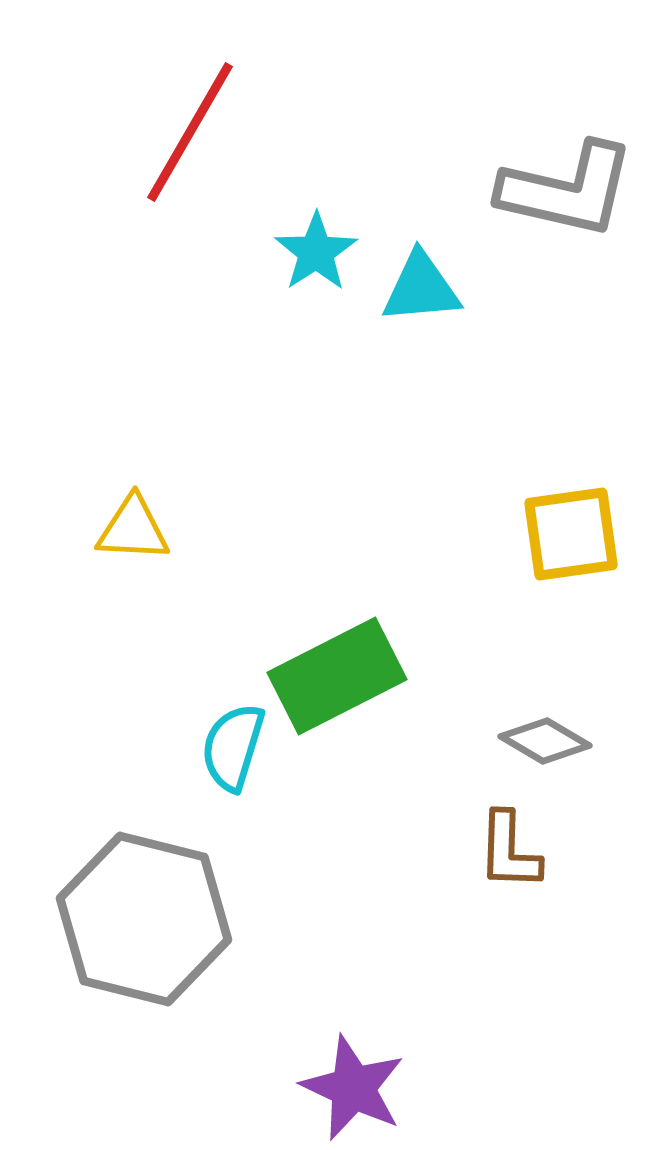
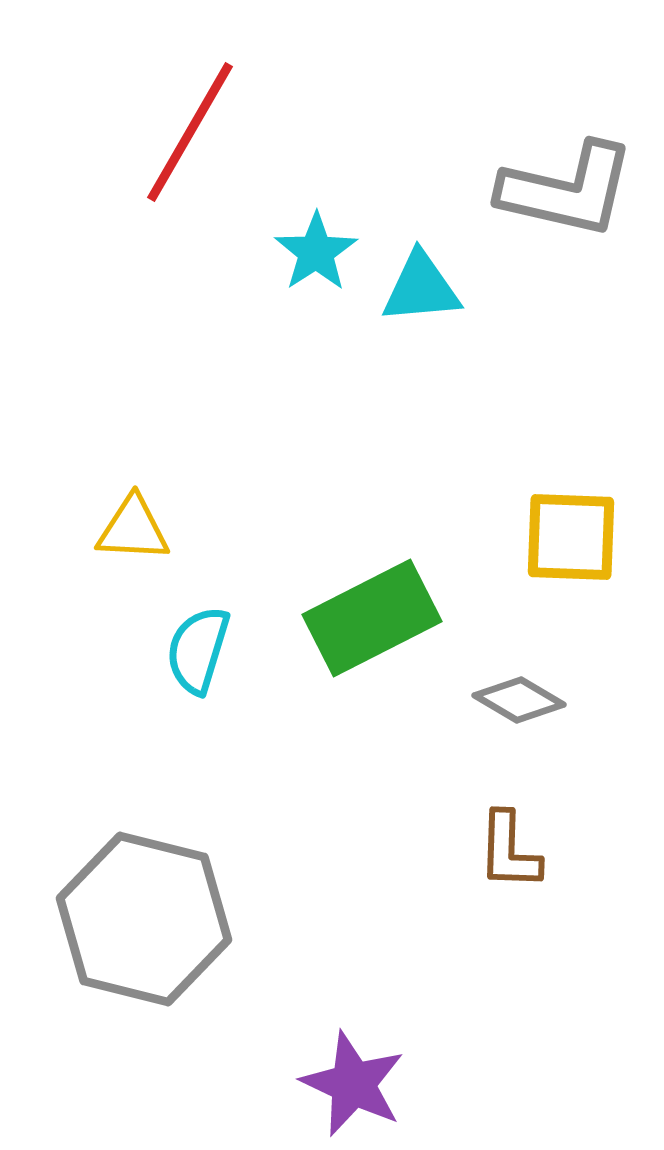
yellow square: moved 3 px down; rotated 10 degrees clockwise
green rectangle: moved 35 px right, 58 px up
gray diamond: moved 26 px left, 41 px up
cyan semicircle: moved 35 px left, 97 px up
purple star: moved 4 px up
